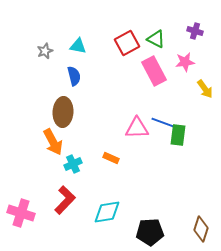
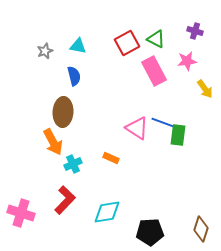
pink star: moved 2 px right, 1 px up
pink triangle: rotated 35 degrees clockwise
